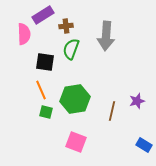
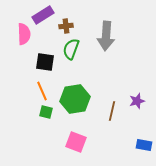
orange line: moved 1 px right, 1 px down
blue rectangle: rotated 21 degrees counterclockwise
